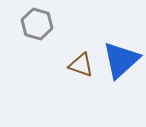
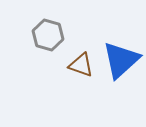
gray hexagon: moved 11 px right, 11 px down
